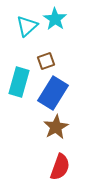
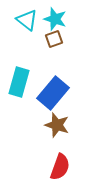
cyan star: rotated 15 degrees counterclockwise
cyan triangle: moved 6 px up; rotated 40 degrees counterclockwise
brown square: moved 8 px right, 22 px up
blue rectangle: rotated 8 degrees clockwise
brown star: moved 1 px right, 2 px up; rotated 25 degrees counterclockwise
